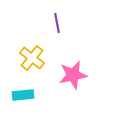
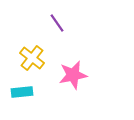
purple line: rotated 24 degrees counterclockwise
cyan rectangle: moved 1 px left, 3 px up
